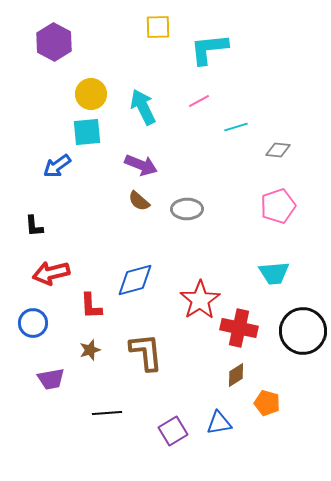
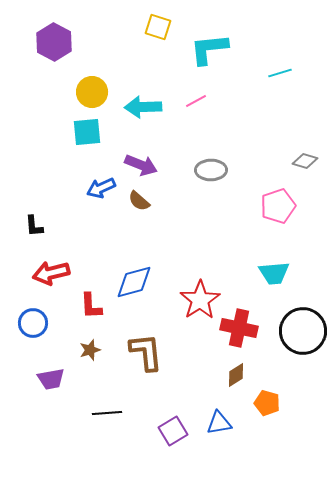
yellow square: rotated 20 degrees clockwise
yellow circle: moved 1 px right, 2 px up
pink line: moved 3 px left
cyan arrow: rotated 66 degrees counterclockwise
cyan line: moved 44 px right, 54 px up
gray diamond: moved 27 px right, 11 px down; rotated 10 degrees clockwise
blue arrow: moved 44 px right, 22 px down; rotated 12 degrees clockwise
gray ellipse: moved 24 px right, 39 px up
blue diamond: moved 1 px left, 2 px down
